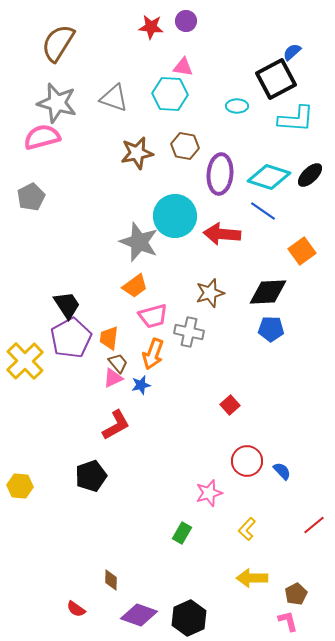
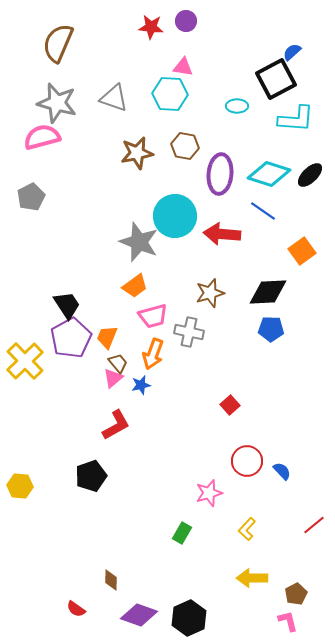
brown semicircle at (58, 43): rotated 9 degrees counterclockwise
cyan diamond at (269, 177): moved 3 px up
orange trapezoid at (109, 338): moved 2 px left, 1 px up; rotated 15 degrees clockwise
pink triangle at (113, 378): rotated 15 degrees counterclockwise
